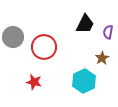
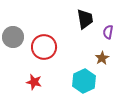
black trapezoid: moved 5 px up; rotated 35 degrees counterclockwise
